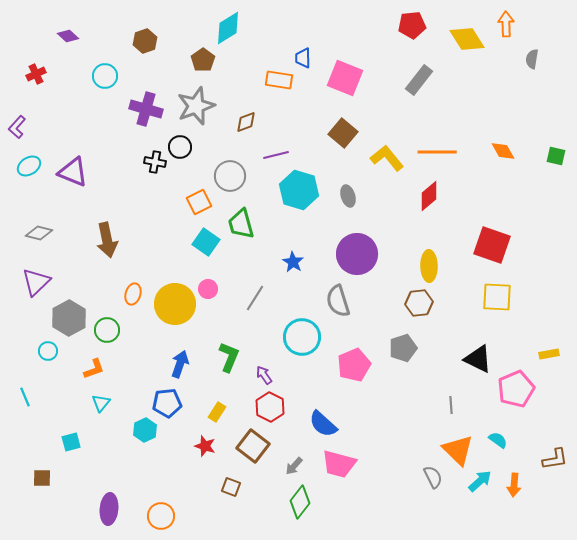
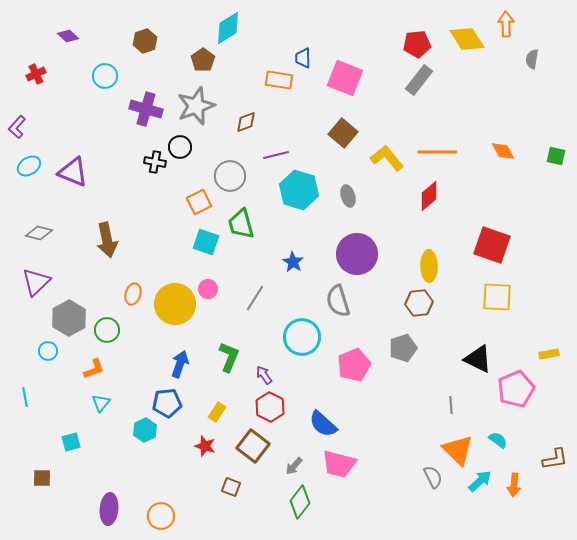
red pentagon at (412, 25): moved 5 px right, 19 px down
cyan square at (206, 242): rotated 16 degrees counterclockwise
cyan line at (25, 397): rotated 12 degrees clockwise
